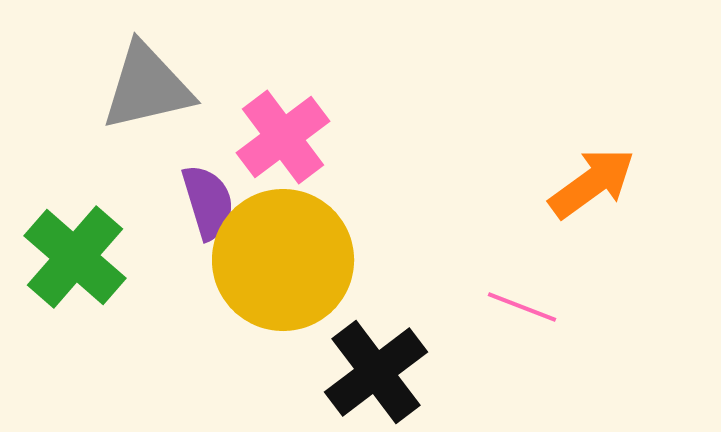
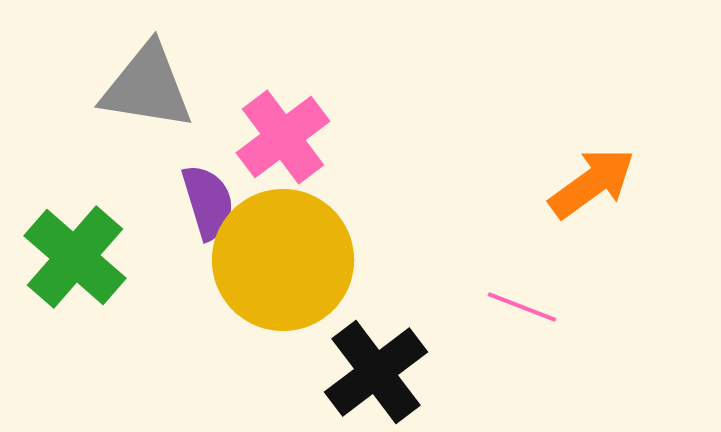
gray triangle: rotated 22 degrees clockwise
